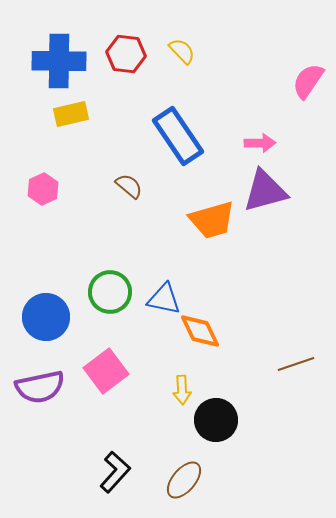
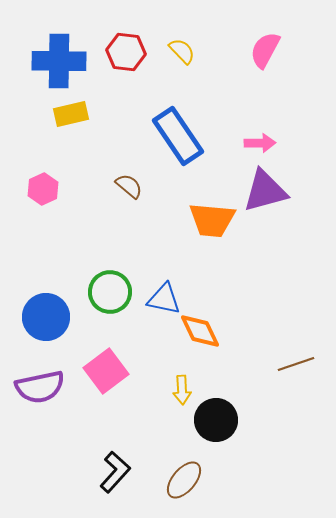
red hexagon: moved 2 px up
pink semicircle: moved 43 px left, 31 px up; rotated 6 degrees counterclockwise
orange trapezoid: rotated 21 degrees clockwise
